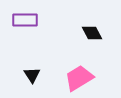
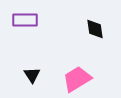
black diamond: moved 3 px right, 4 px up; rotated 20 degrees clockwise
pink trapezoid: moved 2 px left, 1 px down
